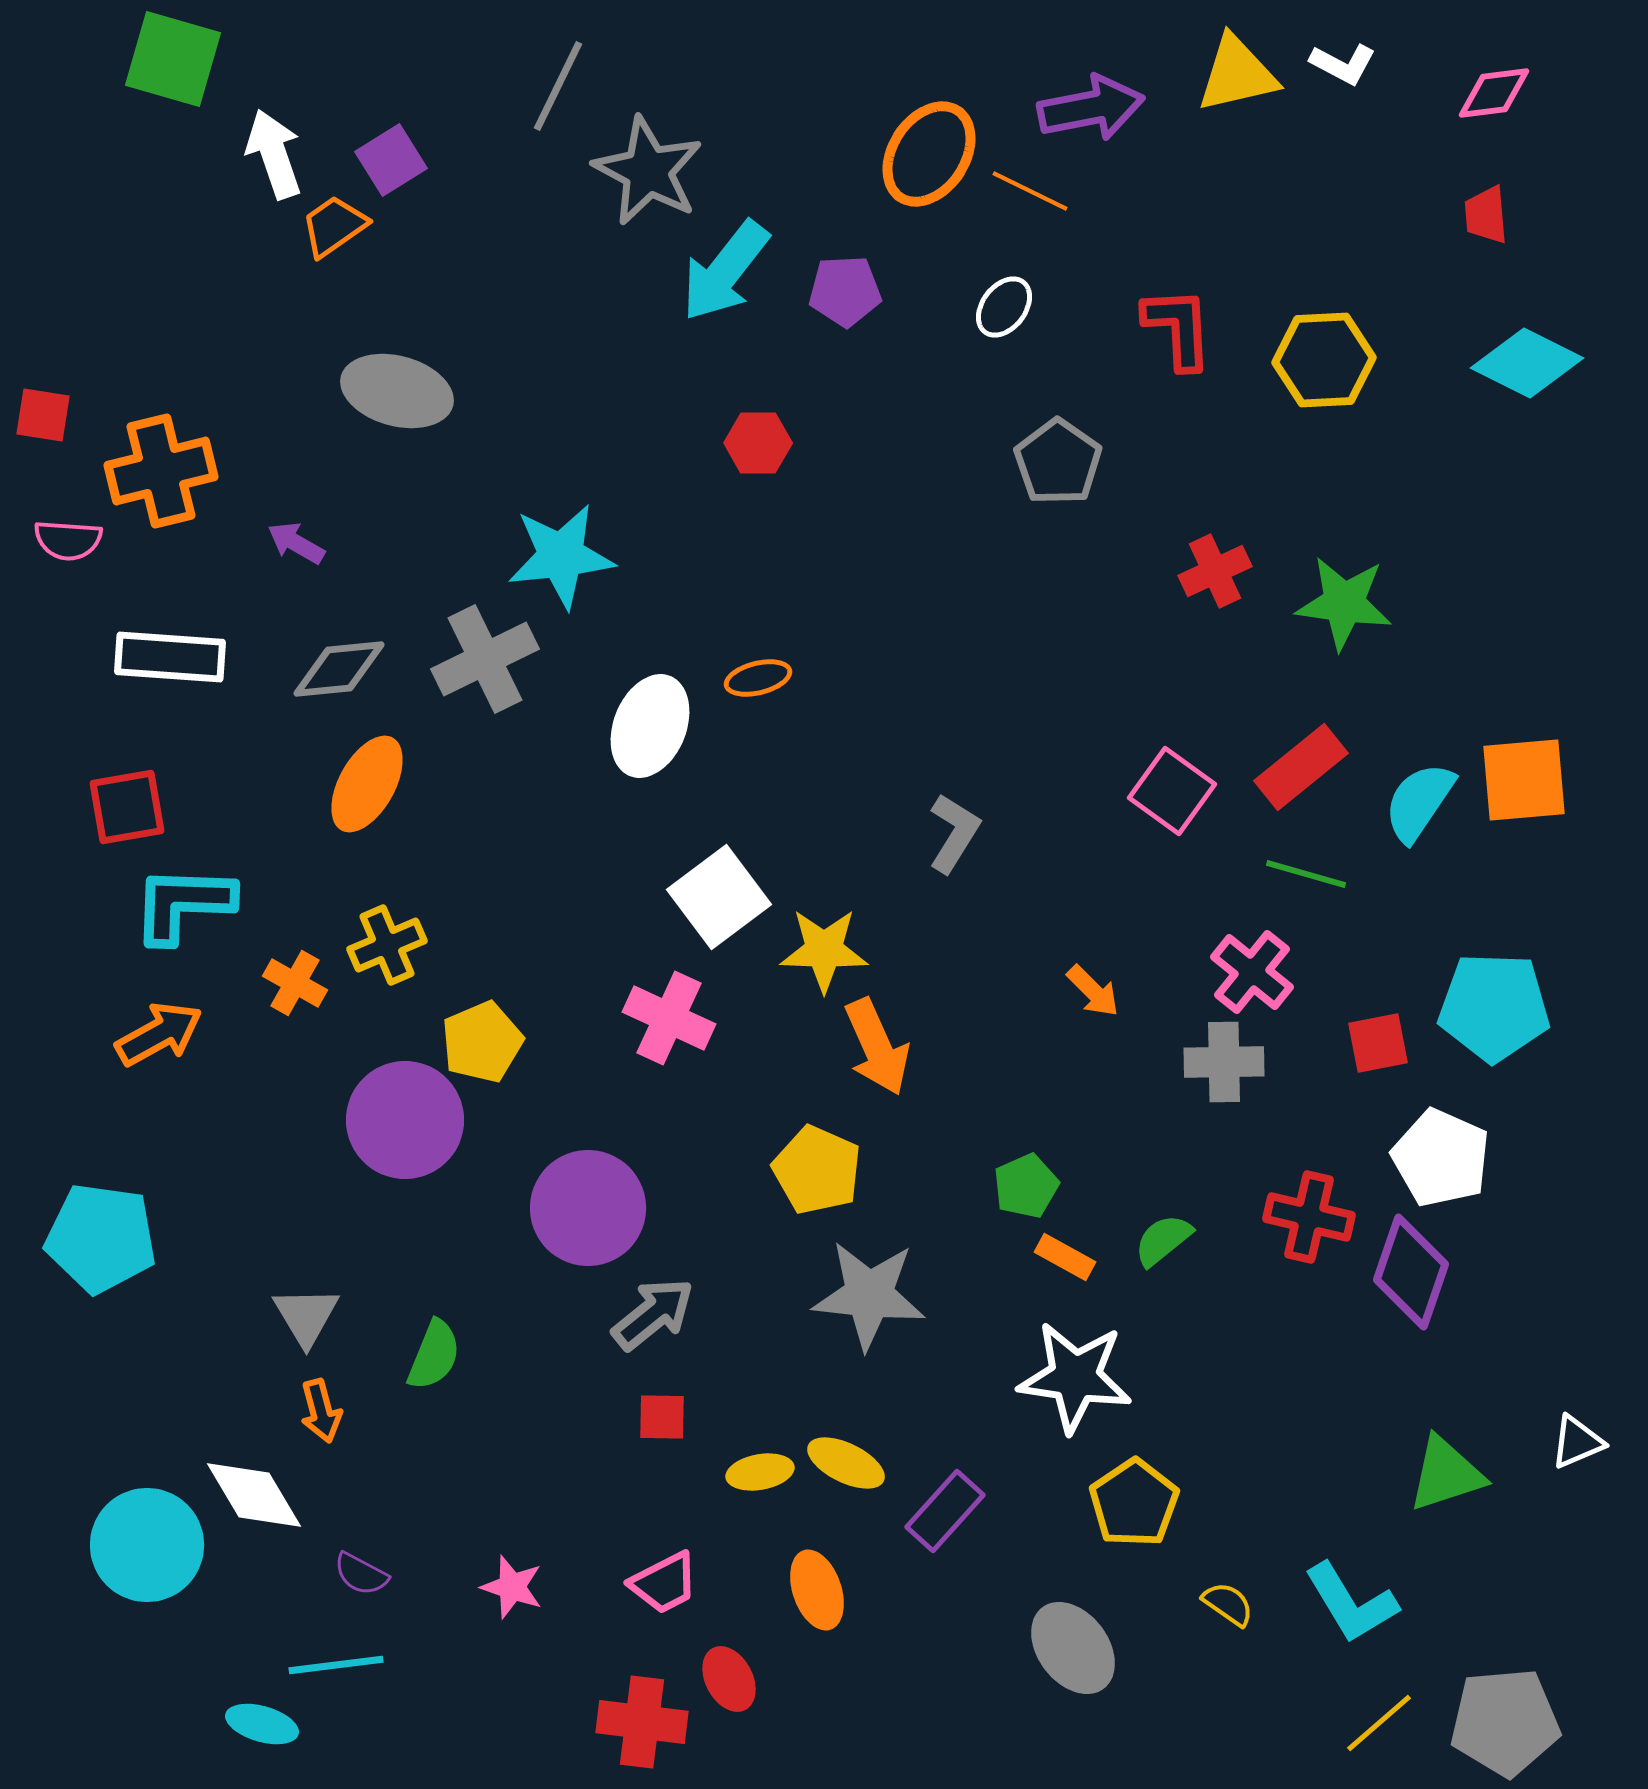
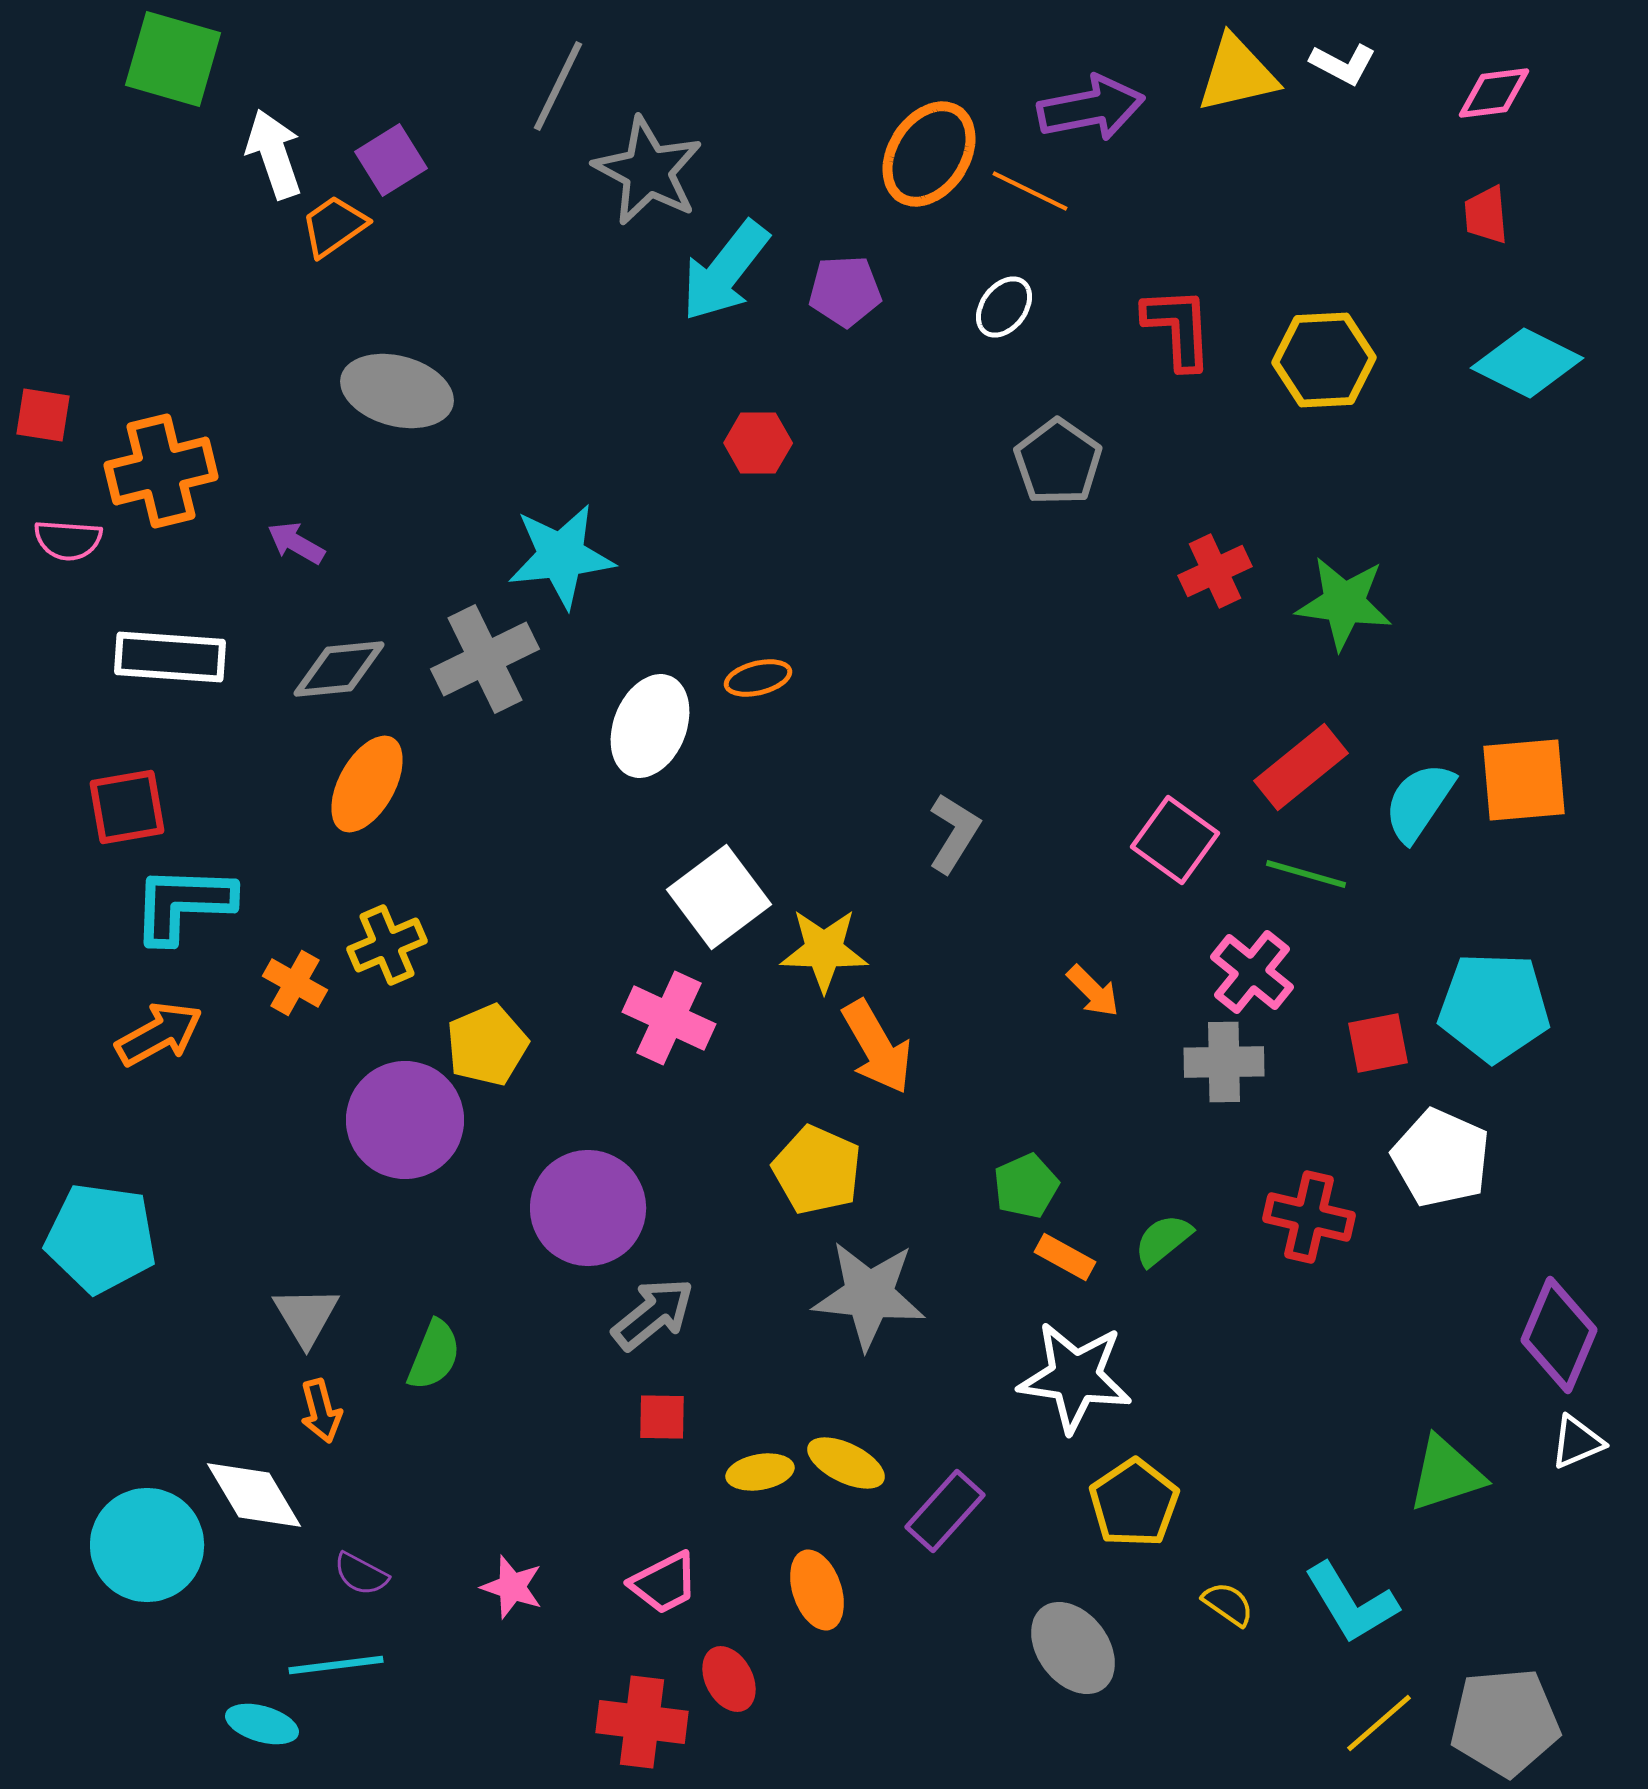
pink square at (1172, 791): moved 3 px right, 49 px down
yellow pentagon at (482, 1042): moved 5 px right, 3 px down
orange arrow at (877, 1047): rotated 6 degrees counterclockwise
purple diamond at (1411, 1272): moved 148 px right, 63 px down; rotated 4 degrees clockwise
